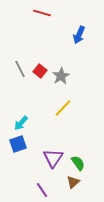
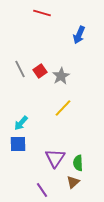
red square: rotated 16 degrees clockwise
blue square: rotated 18 degrees clockwise
purple triangle: moved 2 px right
green semicircle: rotated 147 degrees counterclockwise
